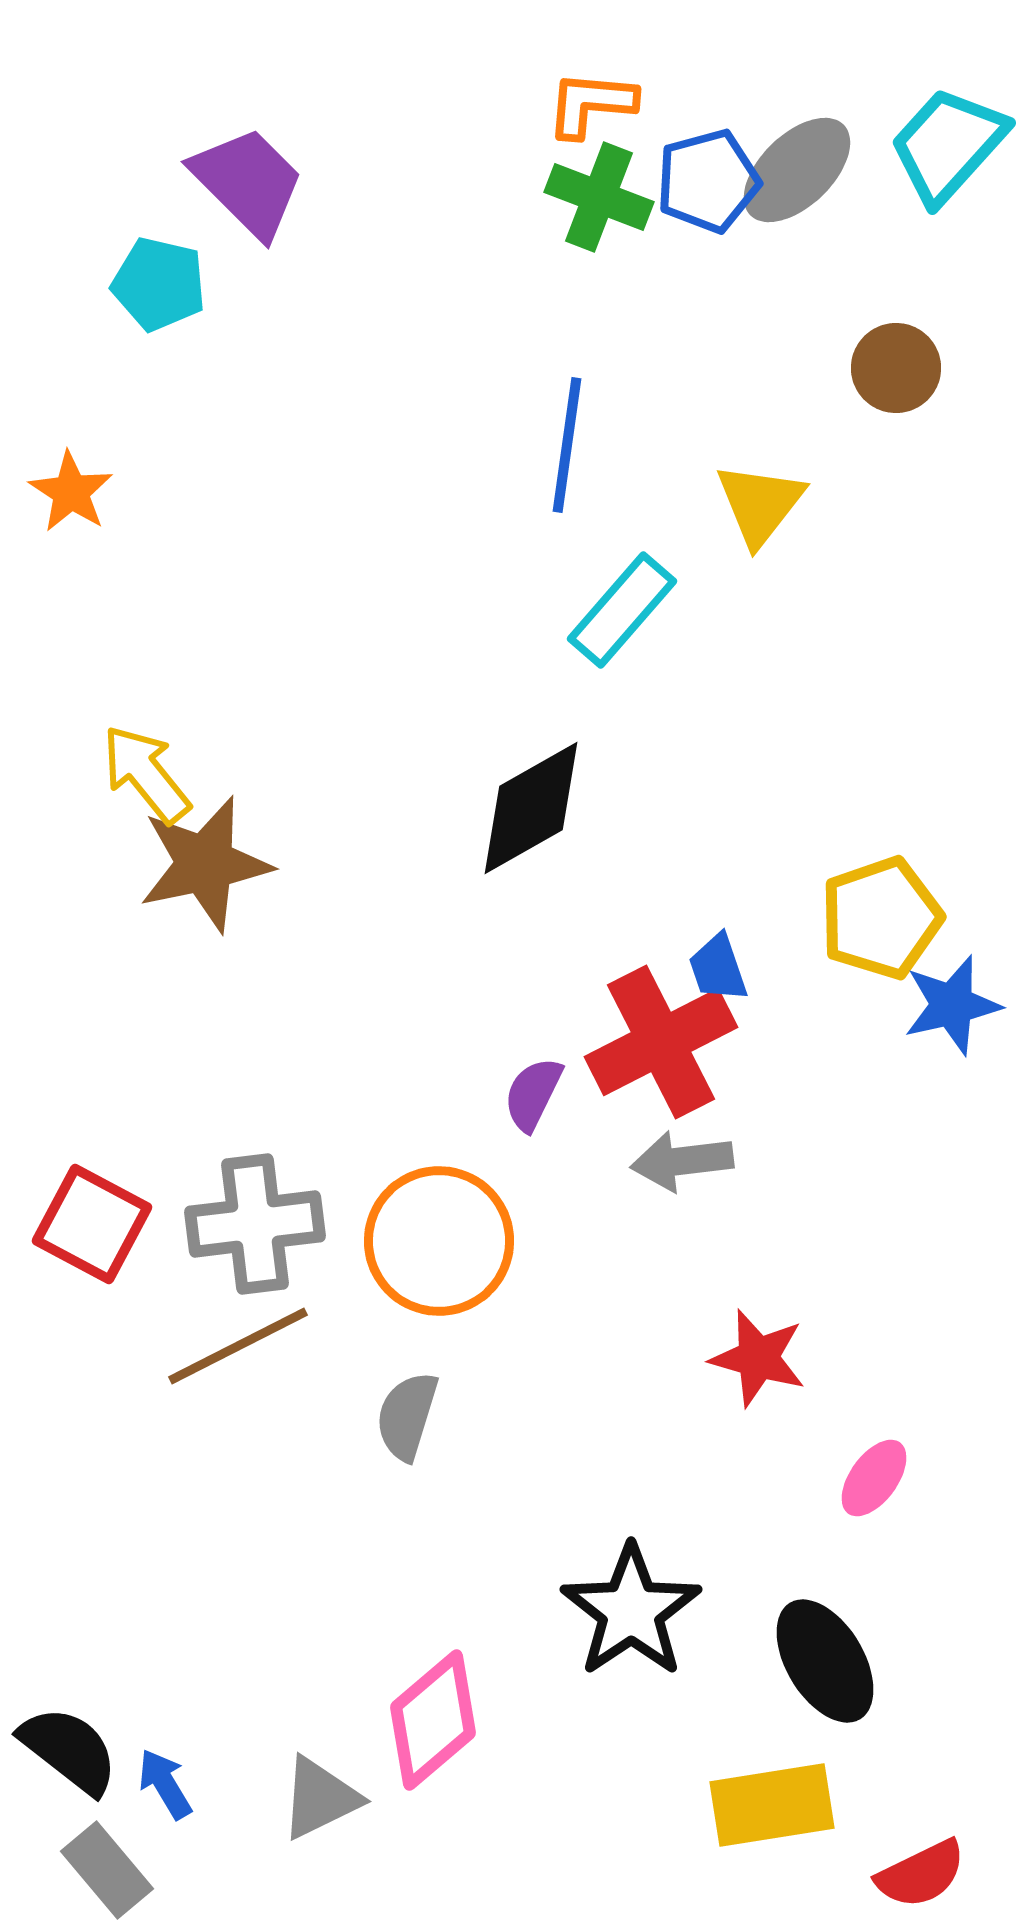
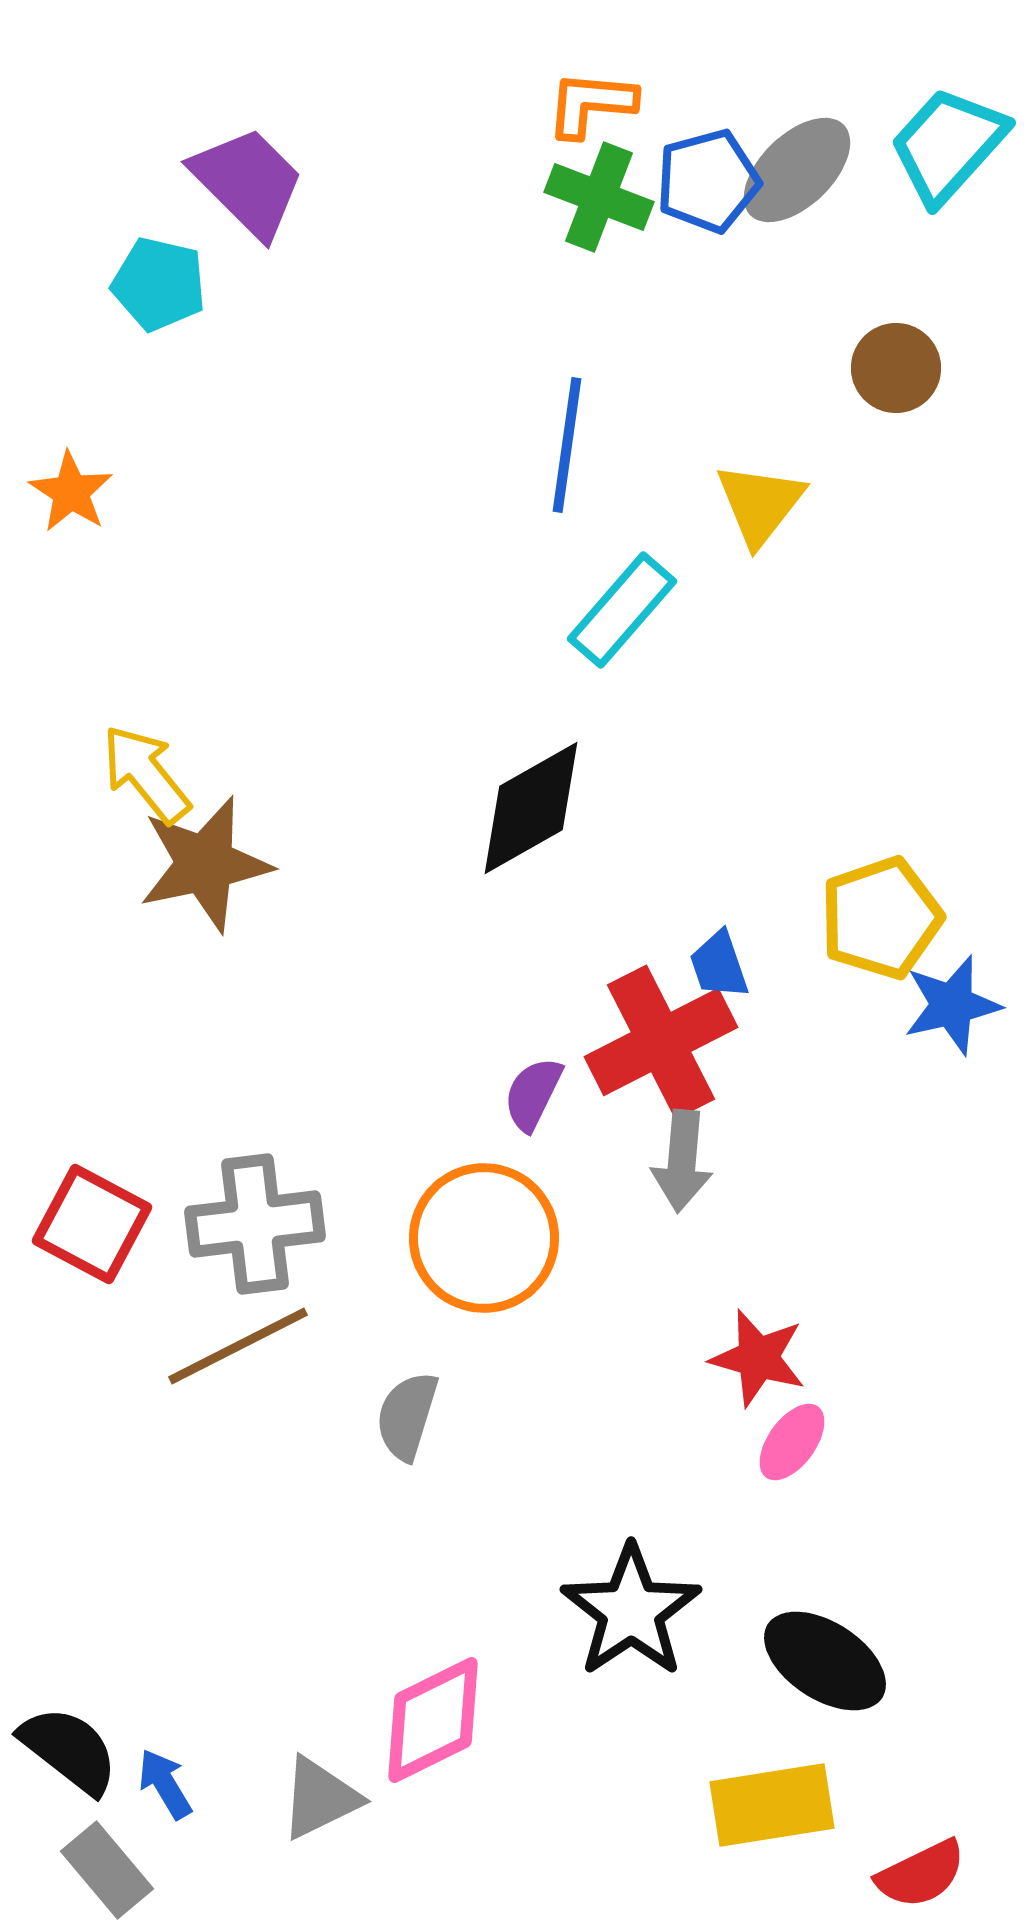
blue trapezoid: moved 1 px right, 3 px up
gray arrow: rotated 78 degrees counterclockwise
orange circle: moved 45 px right, 3 px up
pink ellipse: moved 82 px left, 36 px up
black ellipse: rotated 26 degrees counterclockwise
pink diamond: rotated 14 degrees clockwise
